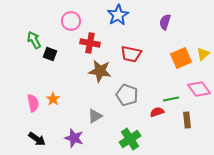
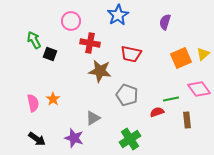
gray triangle: moved 2 px left, 2 px down
